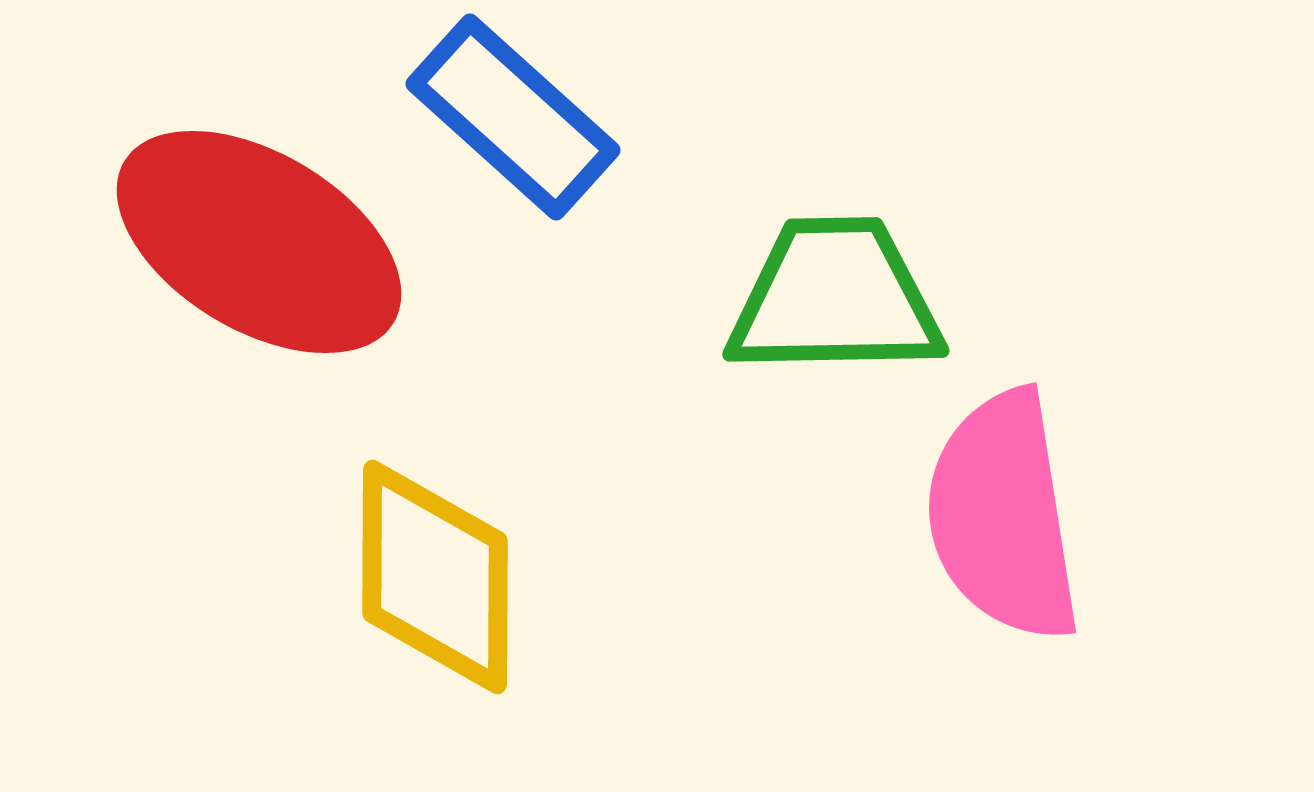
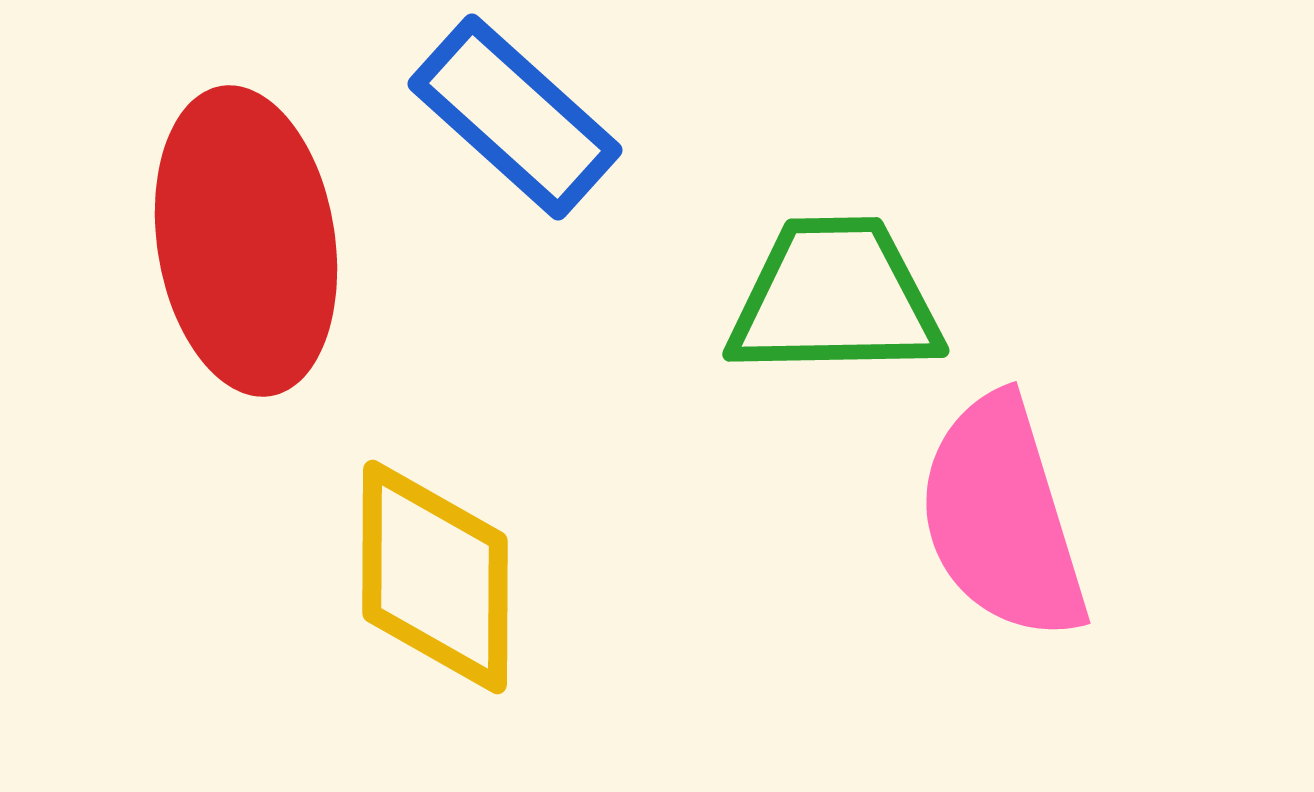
blue rectangle: moved 2 px right
red ellipse: moved 13 px left, 1 px up; rotated 50 degrees clockwise
pink semicircle: moved 1 px left, 2 px down; rotated 8 degrees counterclockwise
